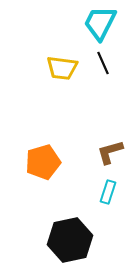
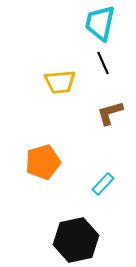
cyan trapezoid: rotated 15 degrees counterclockwise
yellow trapezoid: moved 2 px left, 14 px down; rotated 12 degrees counterclockwise
brown L-shape: moved 39 px up
cyan rectangle: moved 5 px left, 8 px up; rotated 25 degrees clockwise
black hexagon: moved 6 px right
